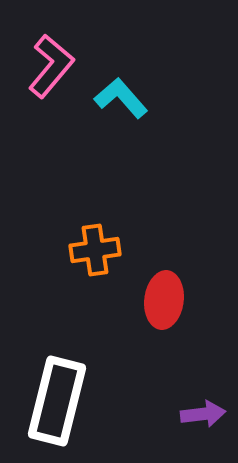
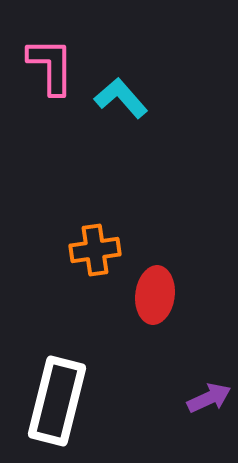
pink L-shape: rotated 40 degrees counterclockwise
red ellipse: moved 9 px left, 5 px up
purple arrow: moved 6 px right, 16 px up; rotated 18 degrees counterclockwise
